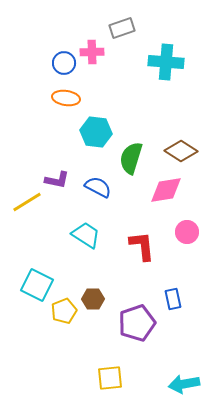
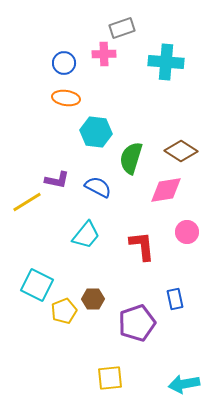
pink cross: moved 12 px right, 2 px down
cyan trapezoid: rotated 96 degrees clockwise
blue rectangle: moved 2 px right
